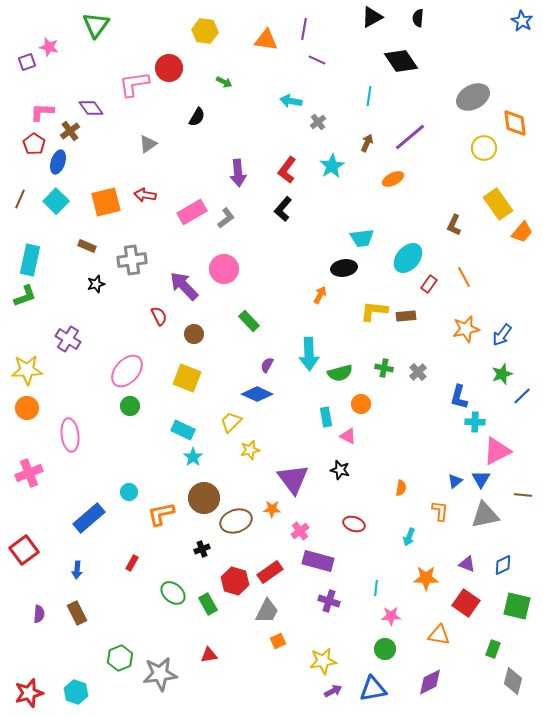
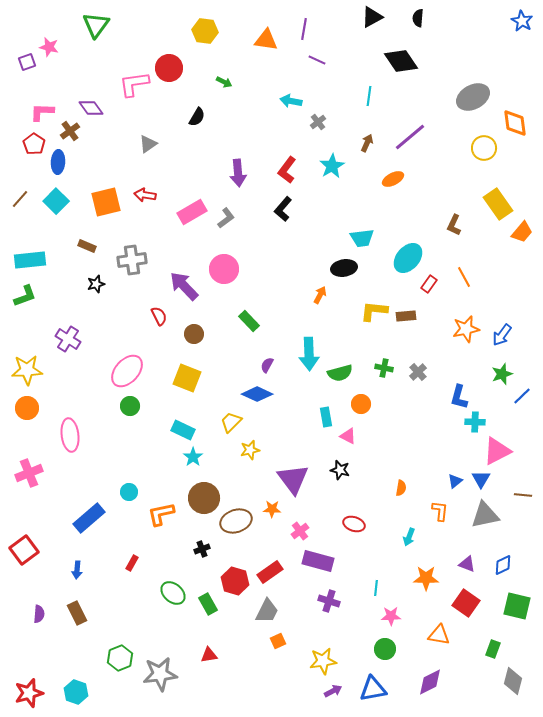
blue ellipse at (58, 162): rotated 15 degrees counterclockwise
brown line at (20, 199): rotated 18 degrees clockwise
cyan rectangle at (30, 260): rotated 72 degrees clockwise
